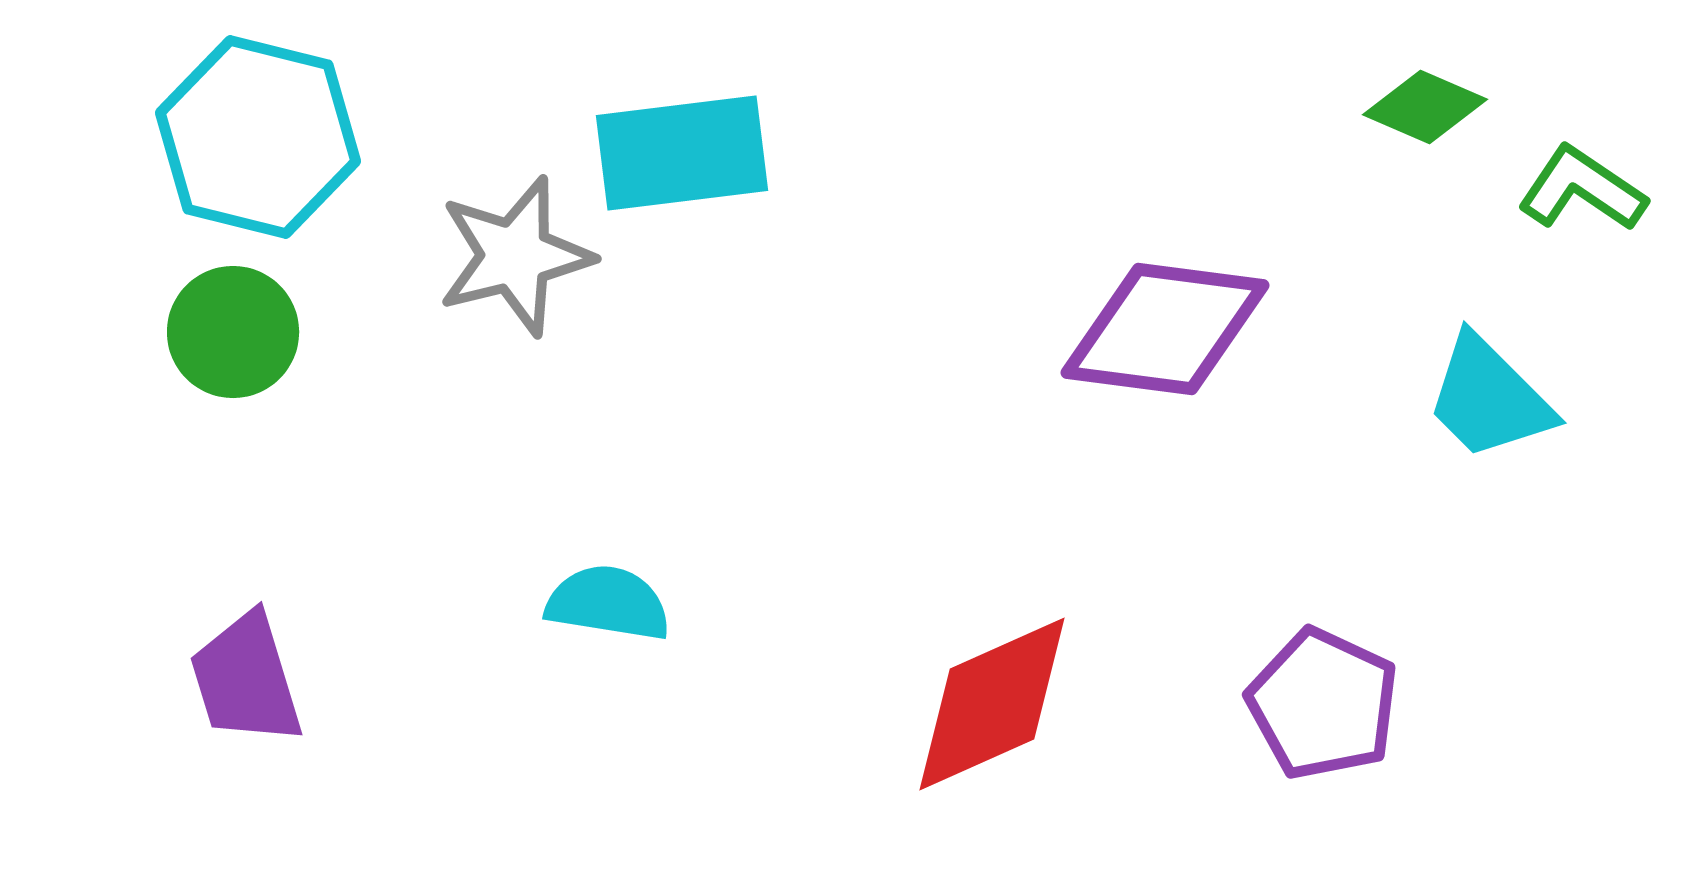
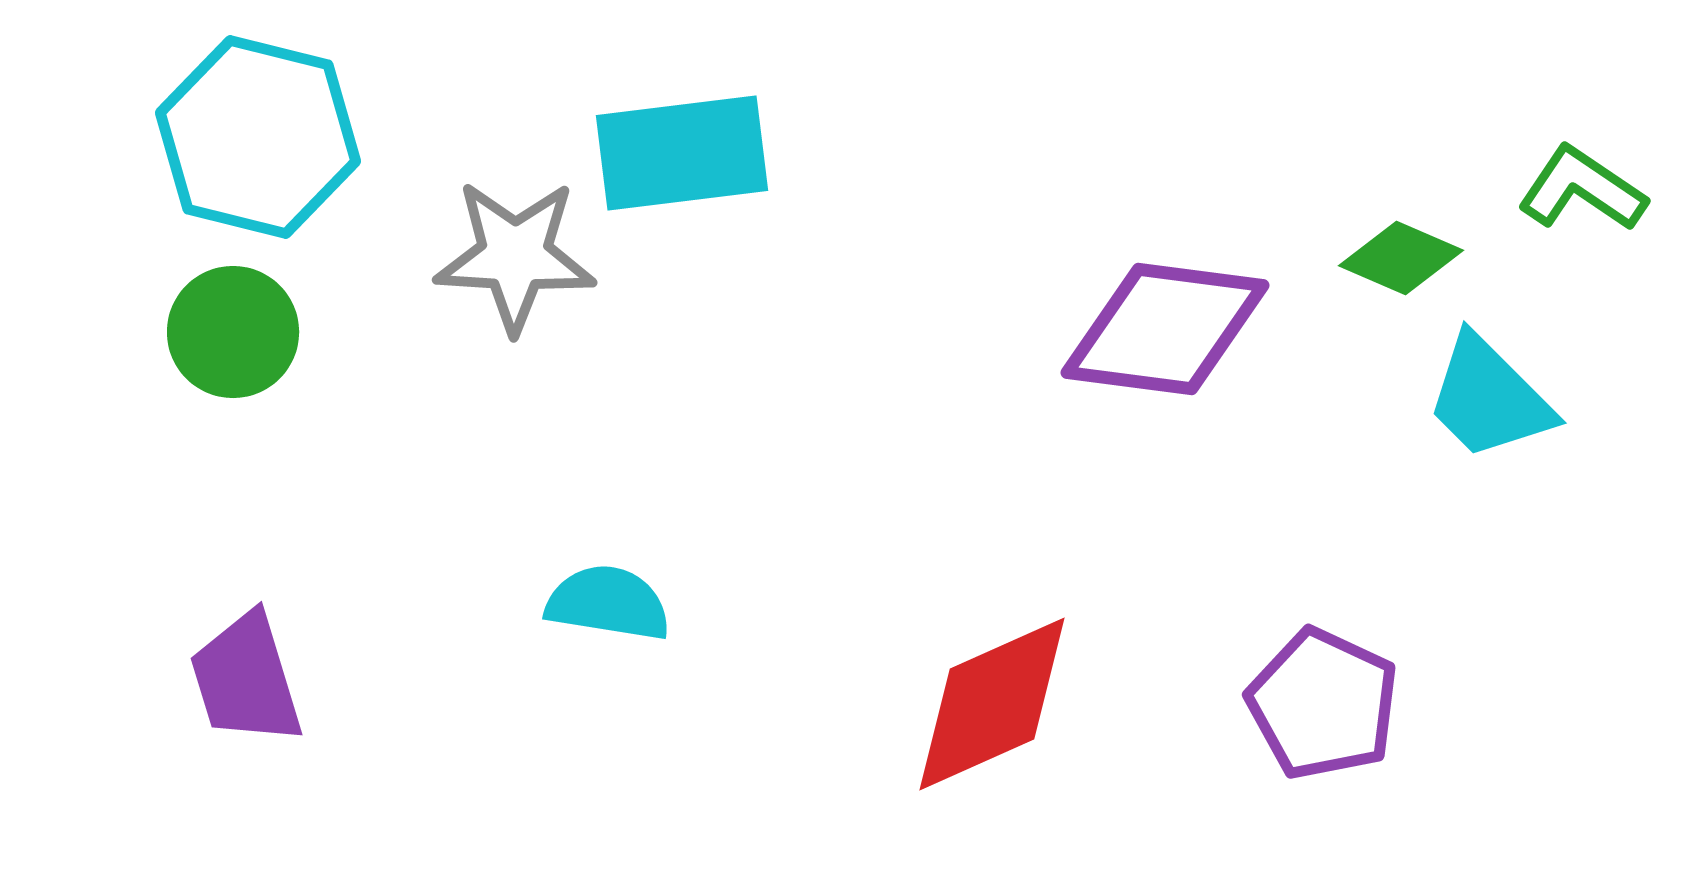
green diamond: moved 24 px left, 151 px down
gray star: rotated 17 degrees clockwise
